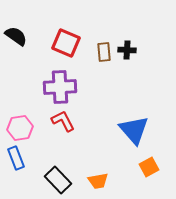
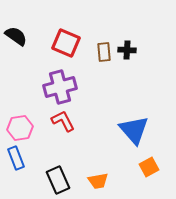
purple cross: rotated 12 degrees counterclockwise
black rectangle: rotated 20 degrees clockwise
